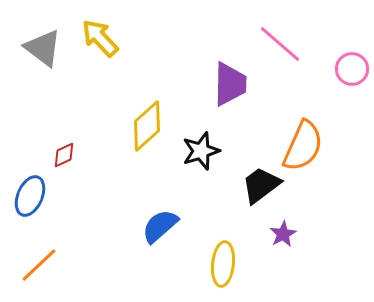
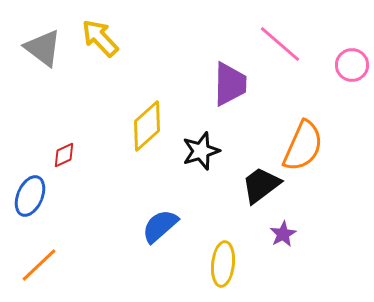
pink circle: moved 4 px up
